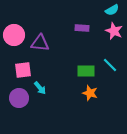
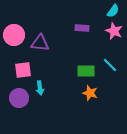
cyan semicircle: moved 1 px right, 1 px down; rotated 24 degrees counterclockwise
cyan arrow: rotated 32 degrees clockwise
